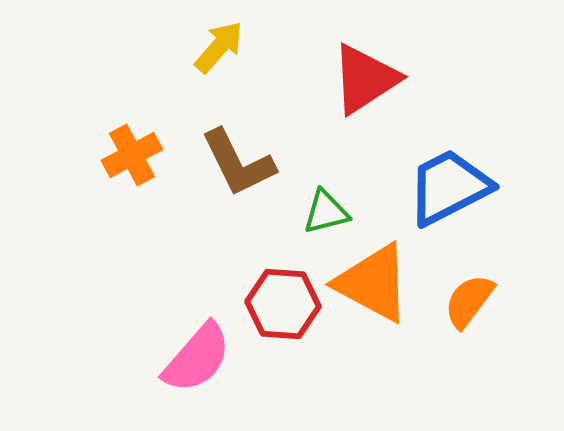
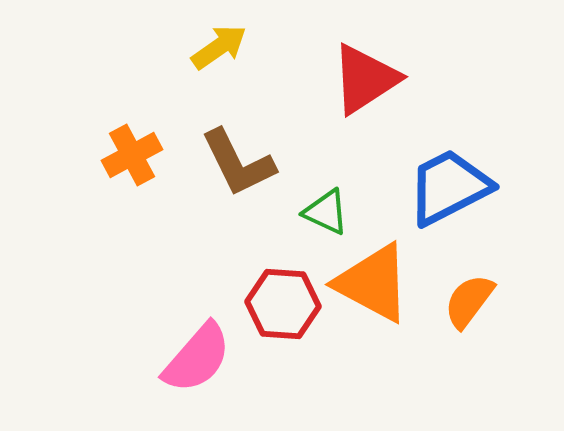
yellow arrow: rotated 14 degrees clockwise
green triangle: rotated 39 degrees clockwise
